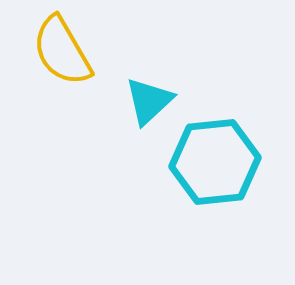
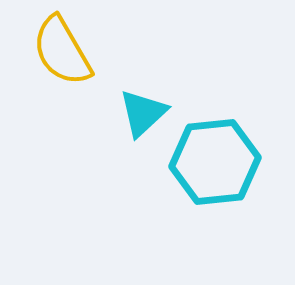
cyan triangle: moved 6 px left, 12 px down
